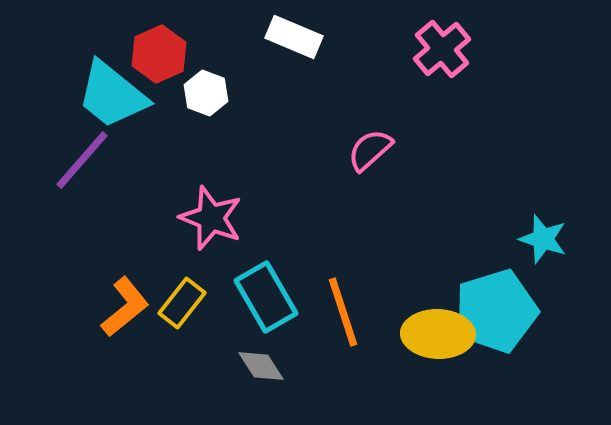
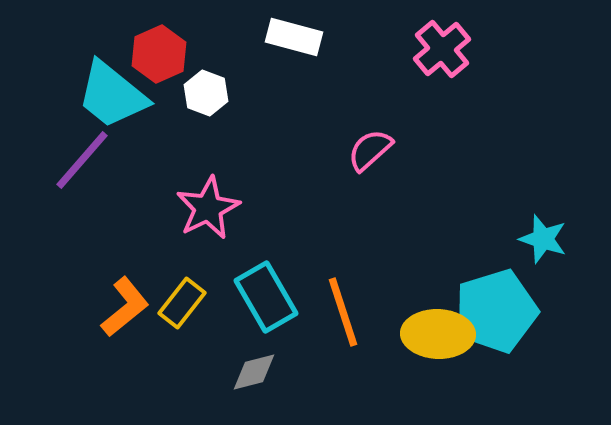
white rectangle: rotated 8 degrees counterclockwise
pink star: moved 3 px left, 10 px up; rotated 24 degrees clockwise
gray diamond: moved 7 px left, 6 px down; rotated 72 degrees counterclockwise
